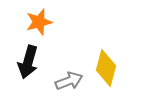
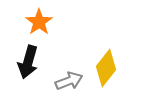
orange star: rotated 20 degrees counterclockwise
yellow diamond: rotated 24 degrees clockwise
